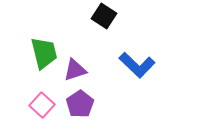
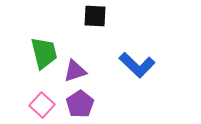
black square: moved 9 px left; rotated 30 degrees counterclockwise
purple triangle: moved 1 px down
